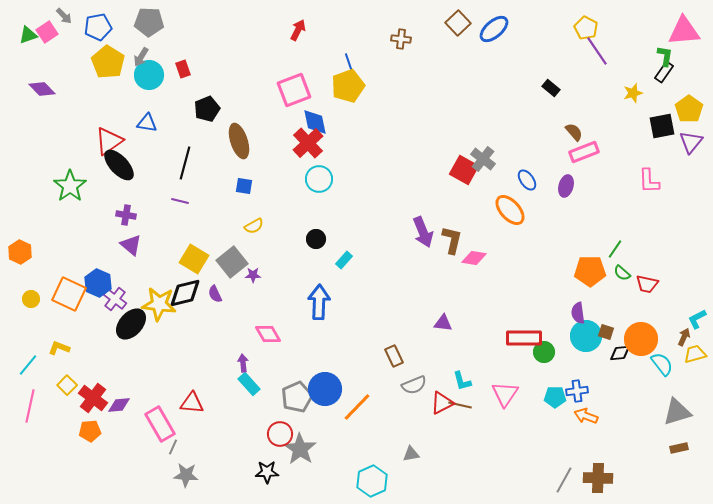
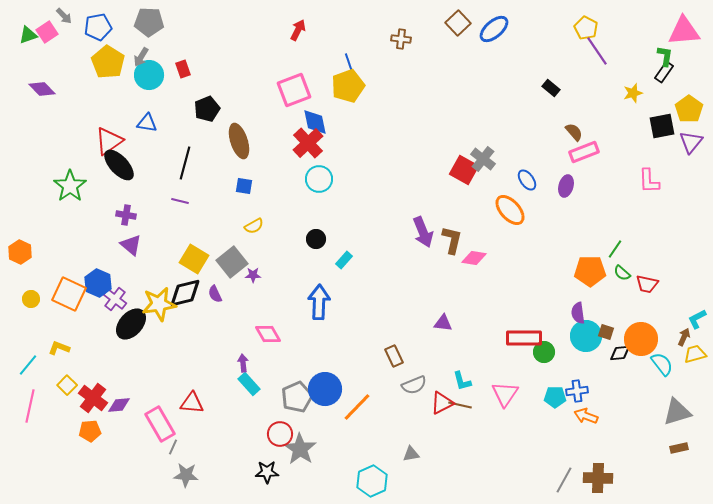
yellow star at (159, 304): rotated 16 degrees counterclockwise
